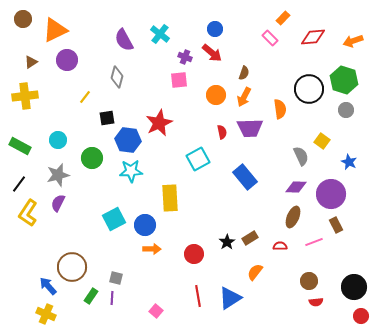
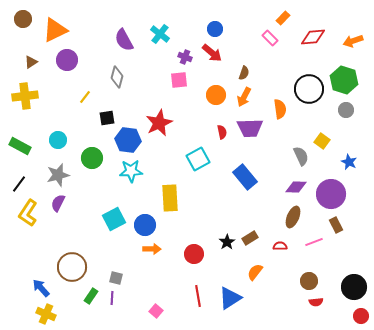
blue arrow at (48, 286): moved 7 px left, 2 px down
